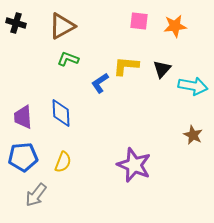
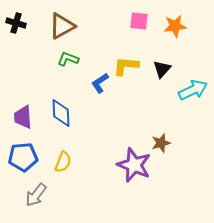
cyan arrow: moved 4 px down; rotated 36 degrees counterclockwise
brown star: moved 32 px left, 8 px down; rotated 30 degrees clockwise
